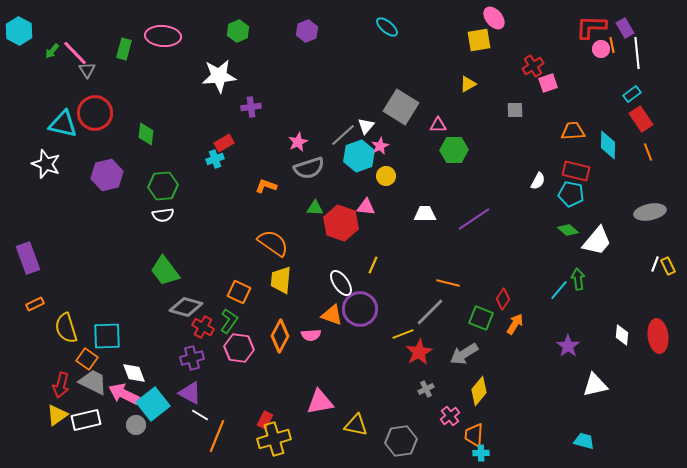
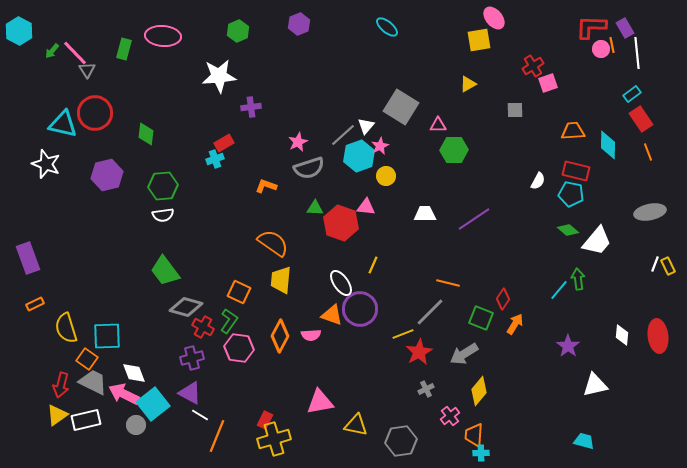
purple hexagon at (307, 31): moved 8 px left, 7 px up
